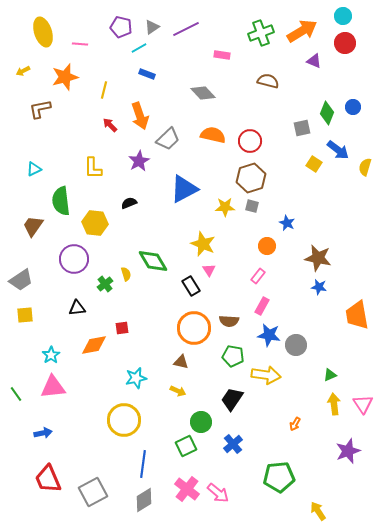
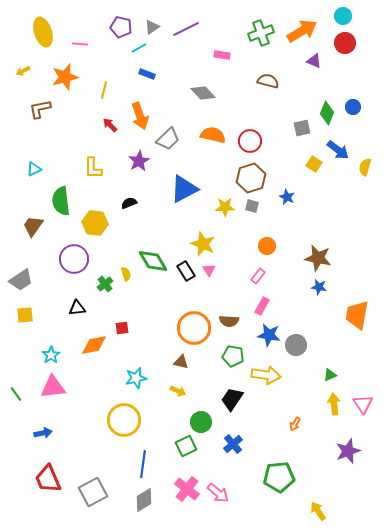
blue star at (287, 223): moved 26 px up
black rectangle at (191, 286): moved 5 px left, 15 px up
orange trapezoid at (357, 315): rotated 20 degrees clockwise
